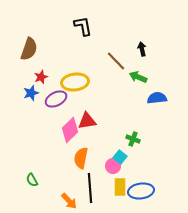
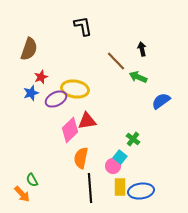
yellow ellipse: moved 7 px down; rotated 16 degrees clockwise
blue semicircle: moved 4 px right, 3 px down; rotated 30 degrees counterclockwise
green cross: rotated 16 degrees clockwise
orange arrow: moved 47 px left, 7 px up
